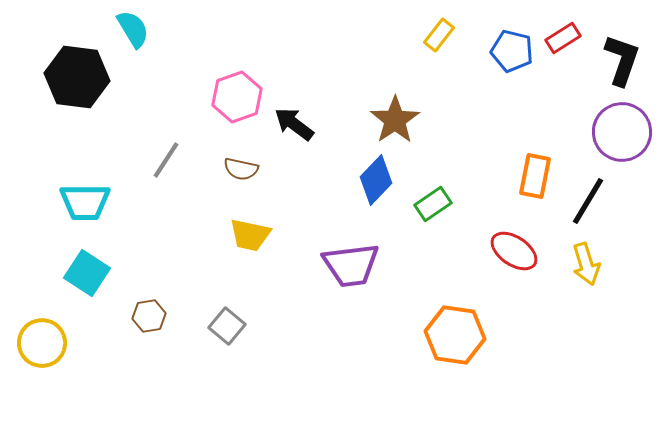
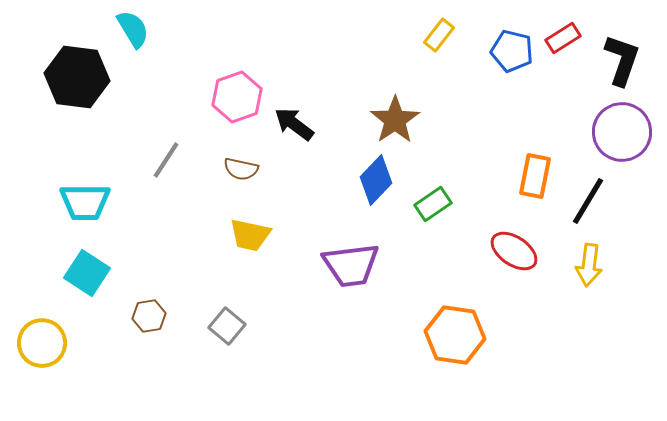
yellow arrow: moved 3 px right, 1 px down; rotated 24 degrees clockwise
